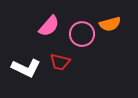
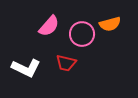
red trapezoid: moved 6 px right, 1 px down
